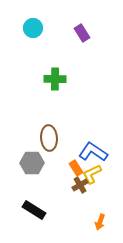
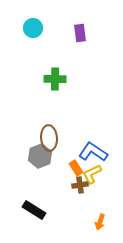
purple rectangle: moved 2 px left; rotated 24 degrees clockwise
gray hexagon: moved 8 px right, 7 px up; rotated 20 degrees counterclockwise
brown cross: rotated 21 degrees clockwise
